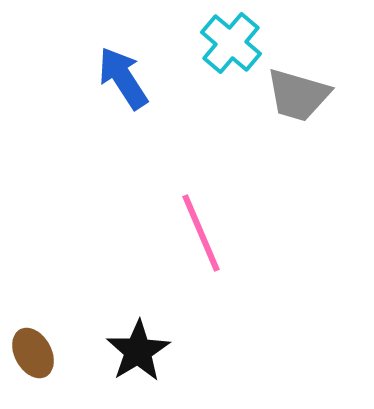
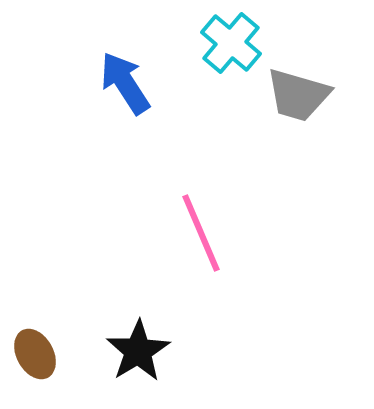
blue arrow: moved 2 px right, 5 px down
brown ellipse: moved 2 px right, 1 px down
